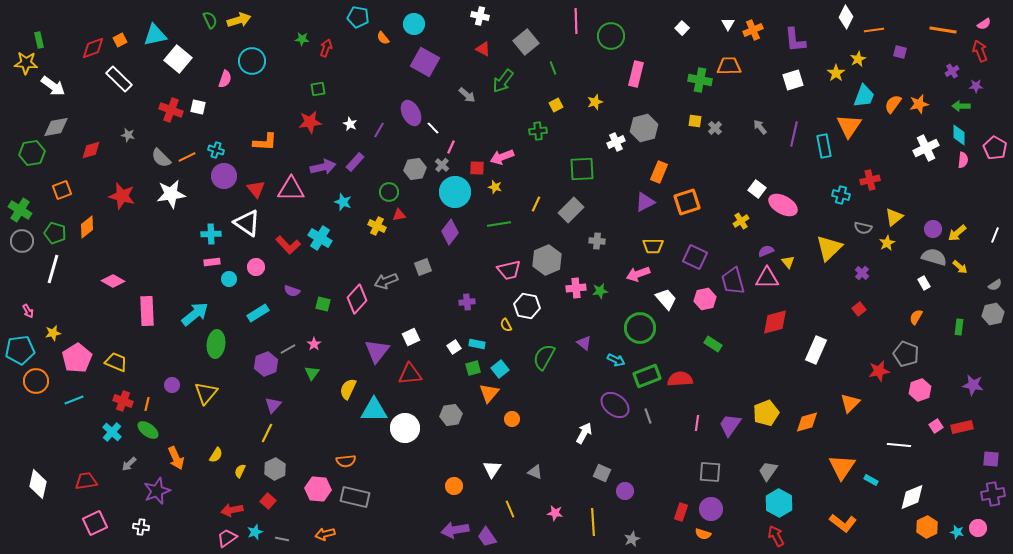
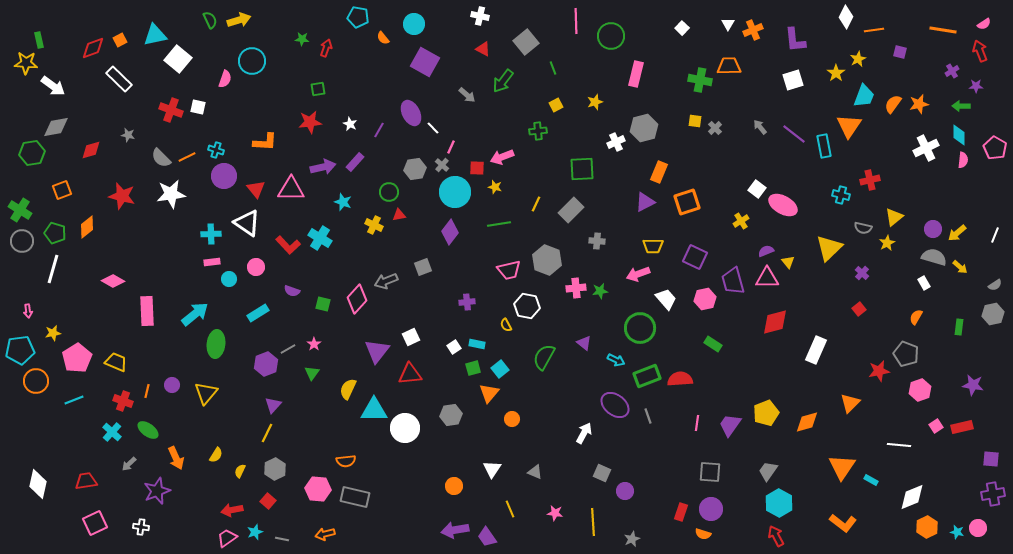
purple line at (794, 134): rotated 65 degrees counterclockwise
yellow cross at (377, 226): moved 3 px left, 1 px up
gray hexagon at (547, 260): rotated 16 degrees counterclockwise
pink arrow at (28, 311): rotated 24 degrees clockwise
orange line at (147, 404): moved 13 px up
